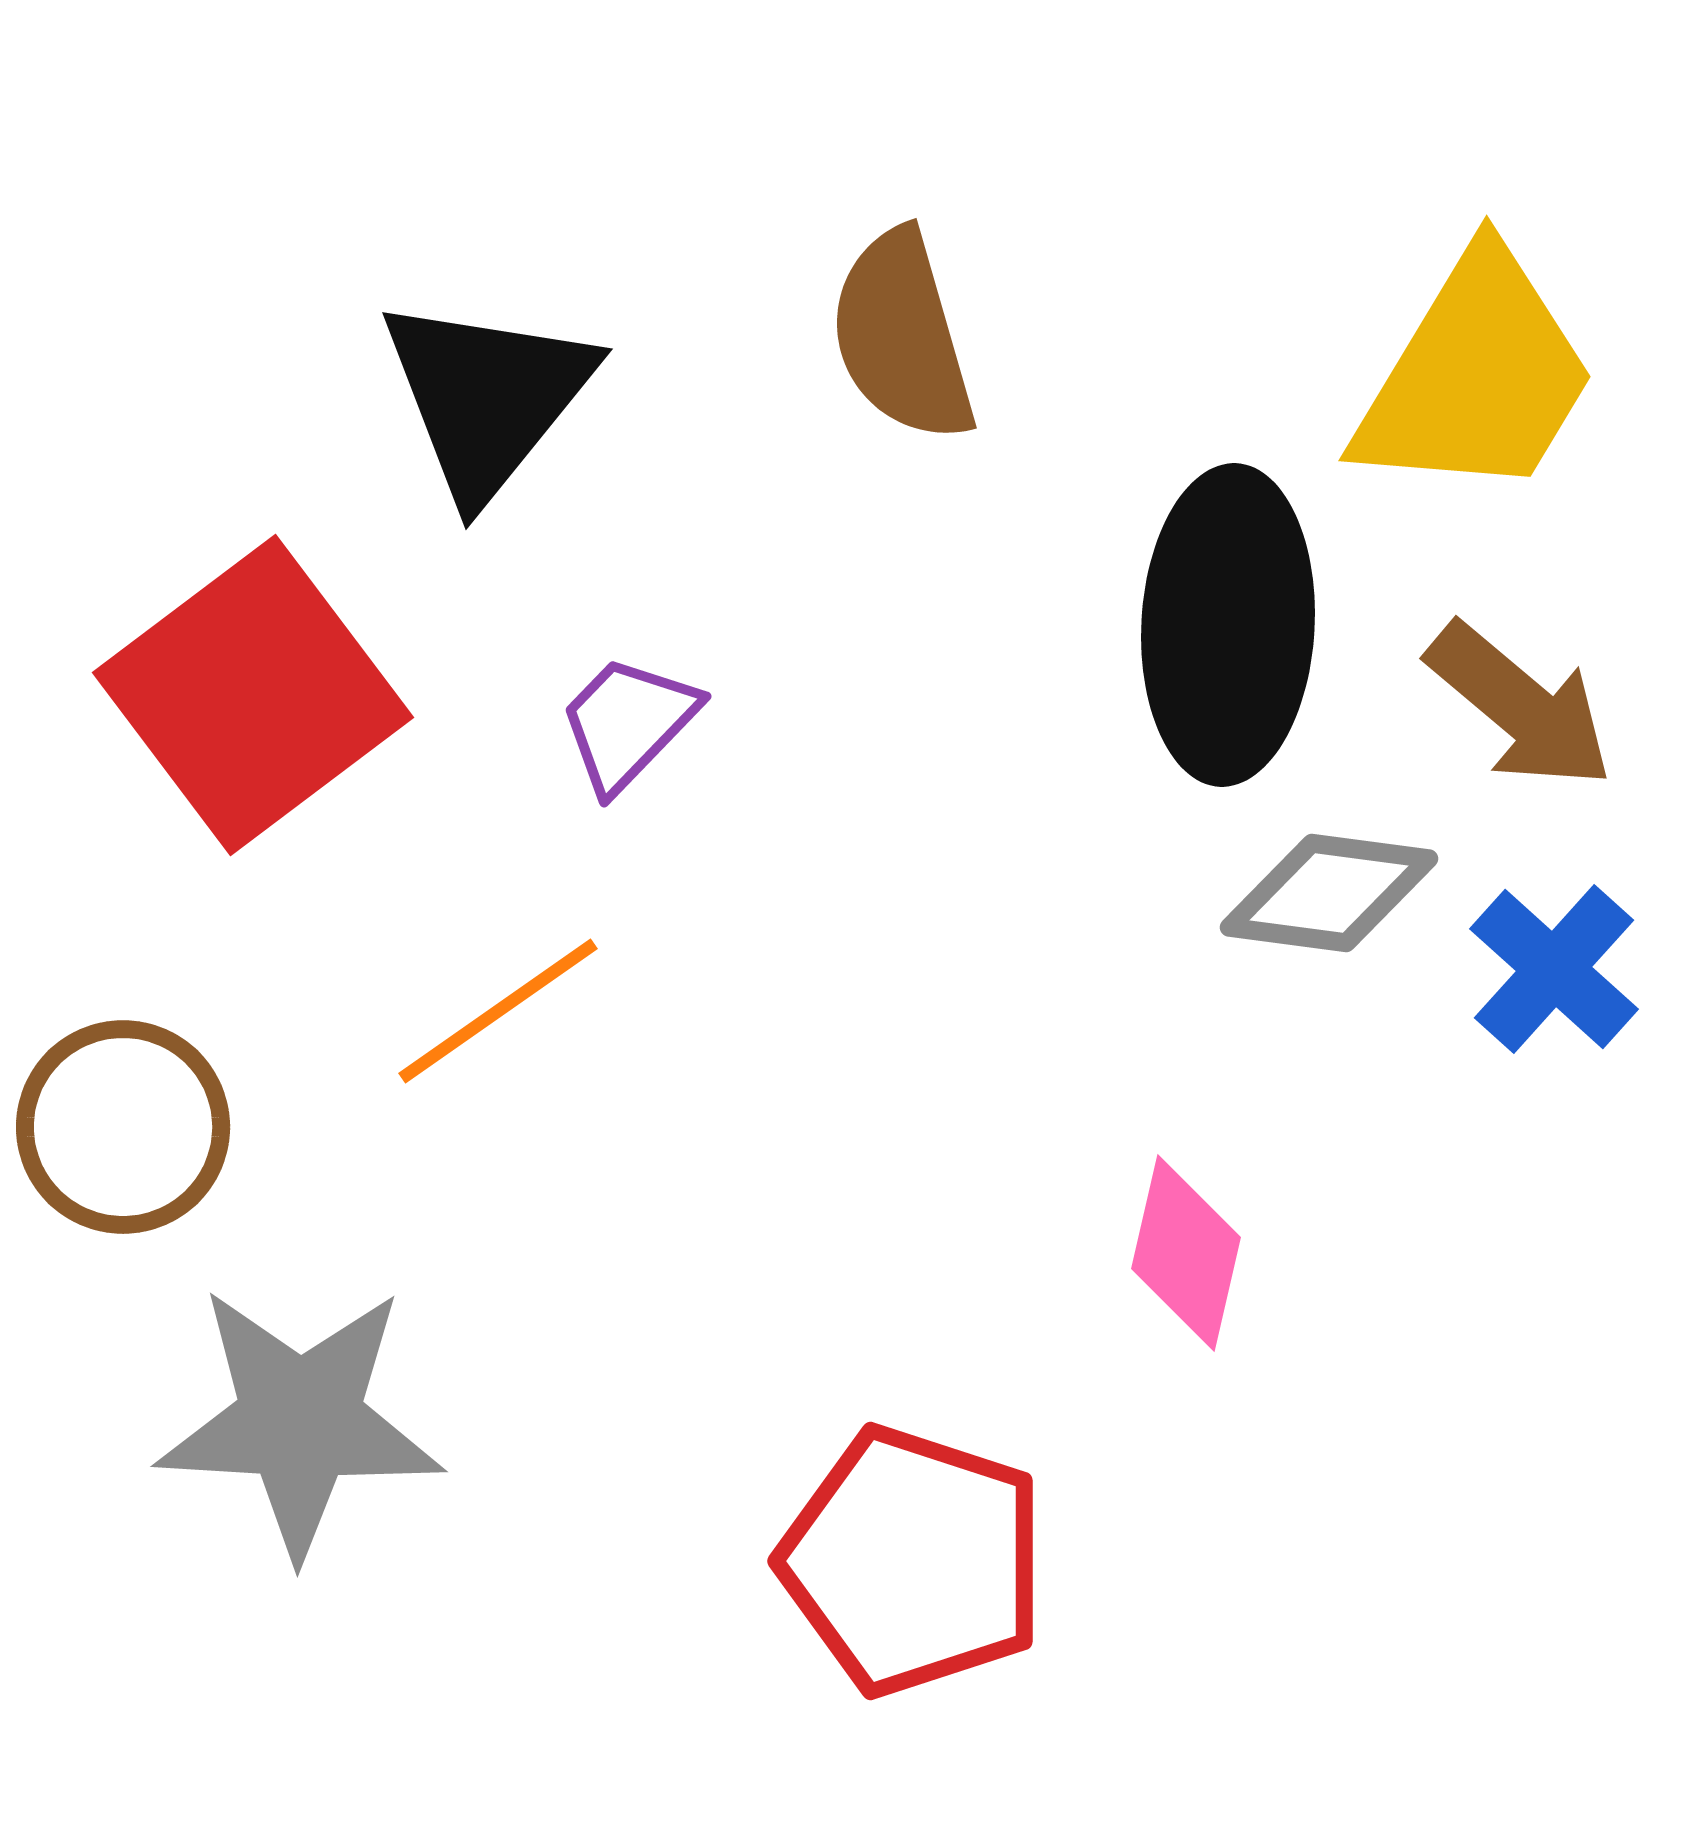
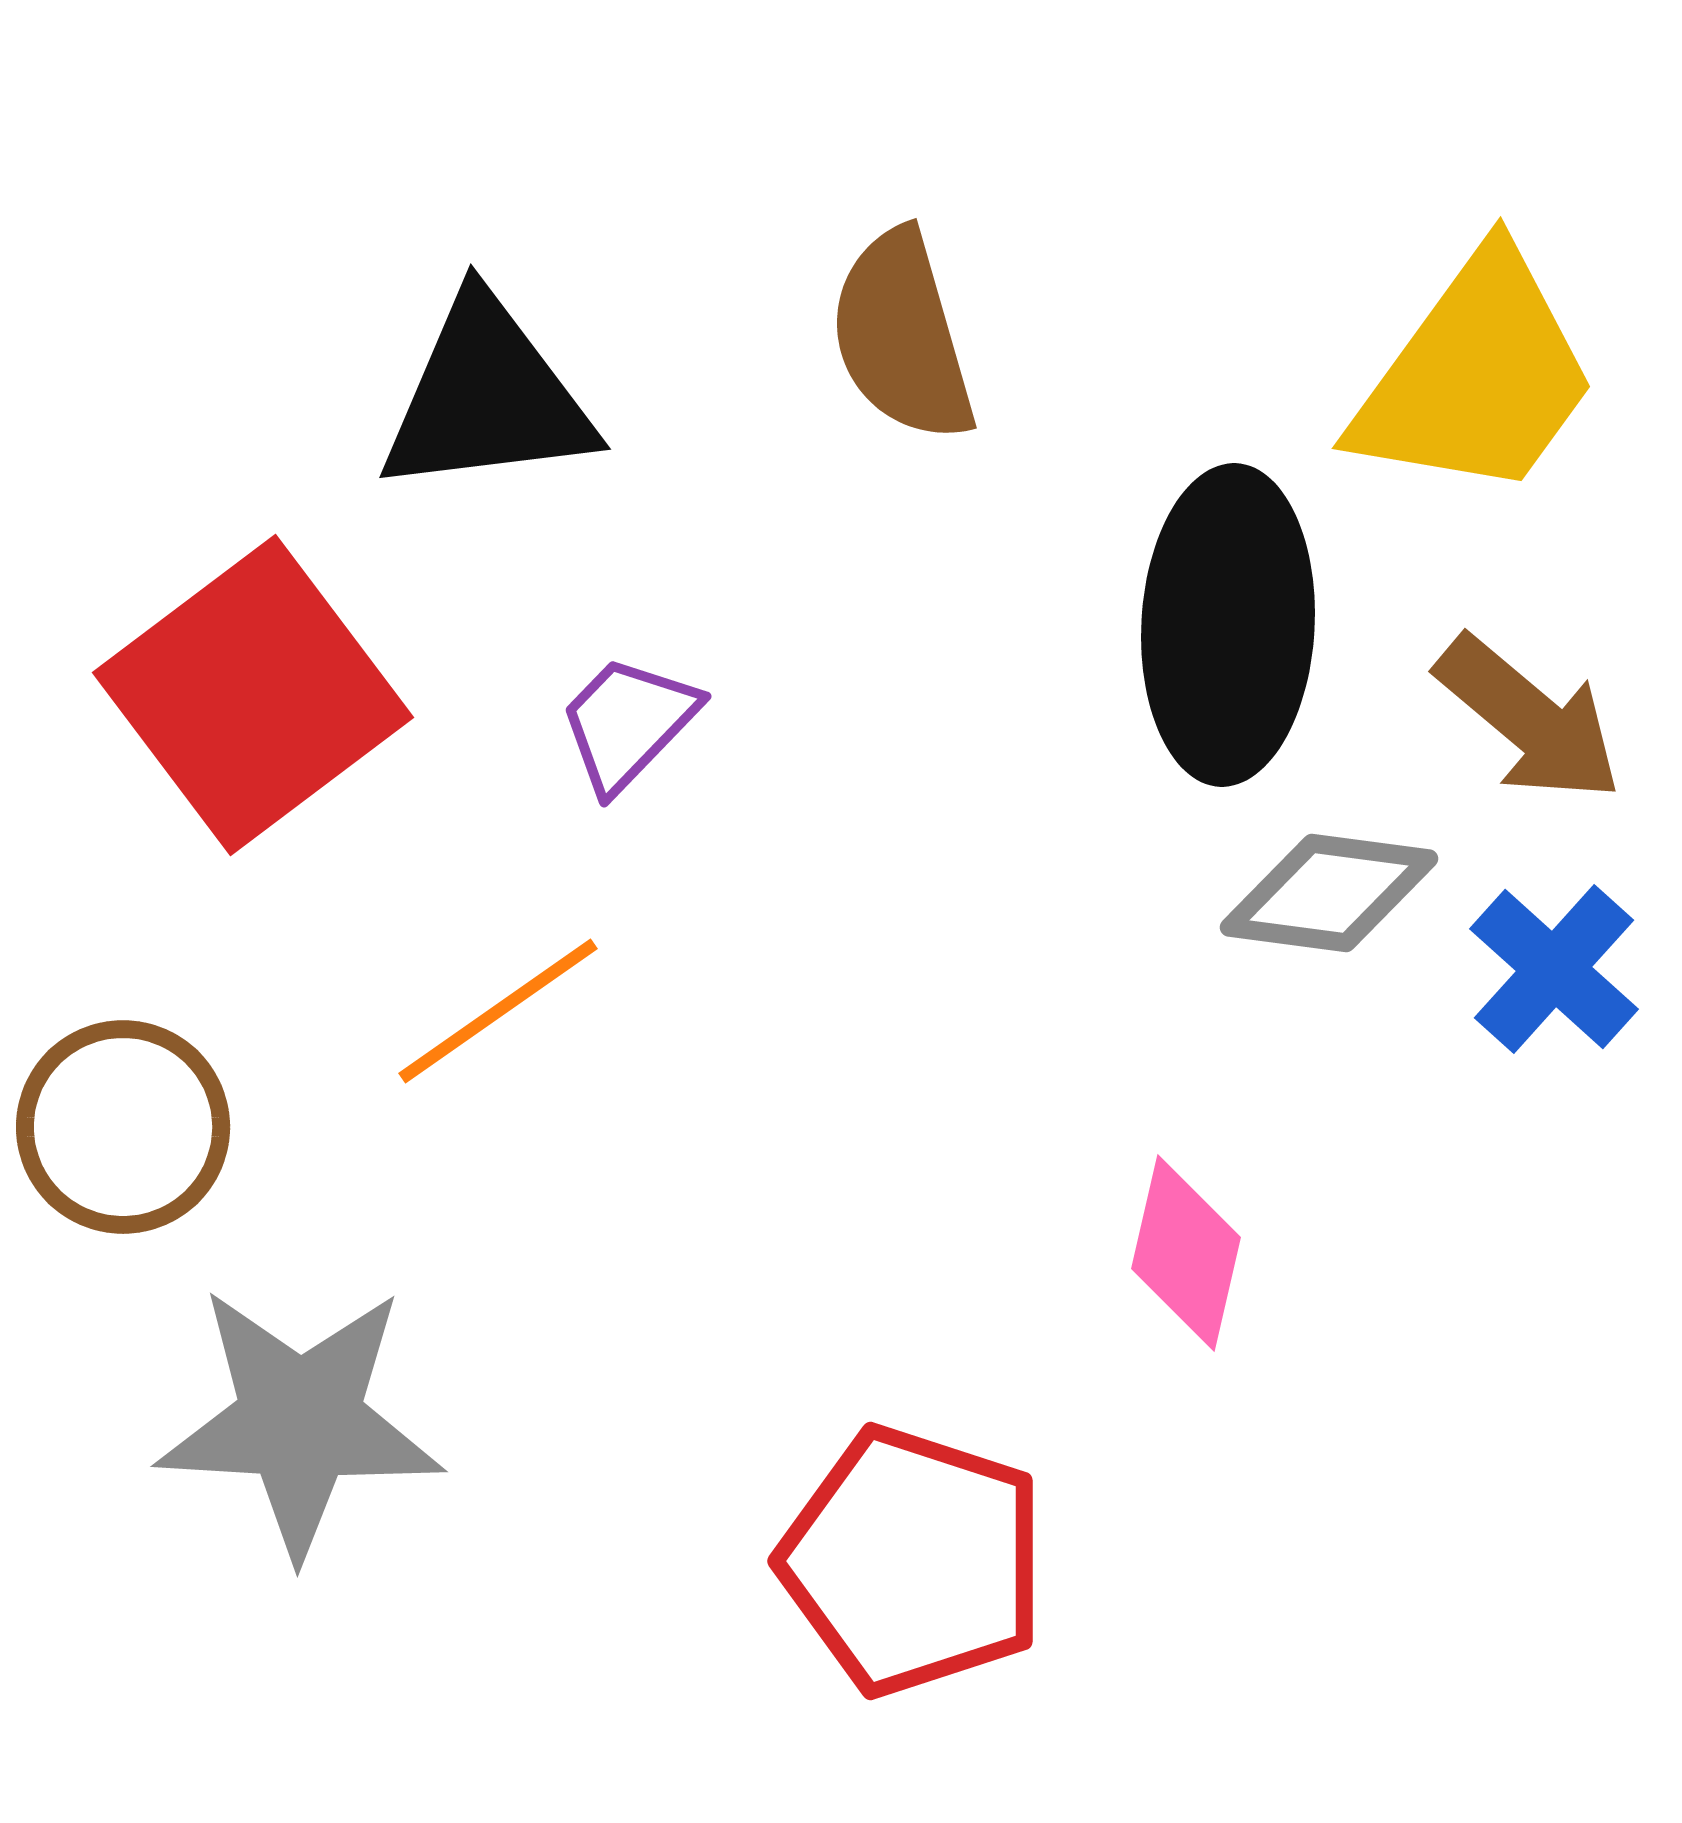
yellow trapezoid: rotated 5 degrees clockwise
black triangle: rotated 44 degrees clockwise
brown arrow: moved 9 px right, 13 px down
